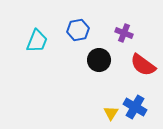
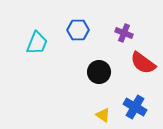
blue hexagon: rotated 10 degrees clockwise
cyan trapezoid: moved 2 px down
black circle: moved 12 px down
red semicircle: moved 2 px up
yellow triangle: moved 8 px left, 2 px down; rotated 28 degrees counterclockwise
